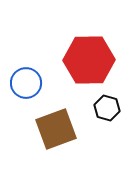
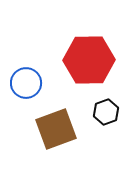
black hexagon: moved 1 px left, 4 px down; rotated 25 degrees clockwise
